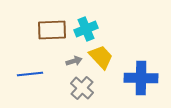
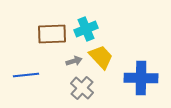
brown rectangle: moved 4 px down
blue line: moved 4 px left, 1 px down
